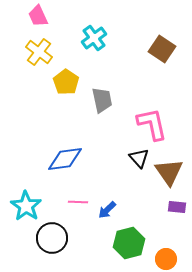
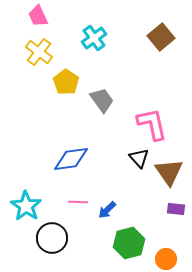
brown square: moved 1 px left, 12 px up; rotated 16 degrees clockwise
gray trapezoid: rotated 24 degrees counterclockwise
blue diamond: moved 6 px right
purple rectangle: moved 1 px left, 2 px down
